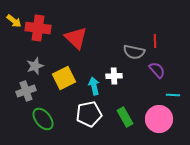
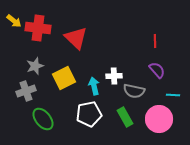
gray semicircle: moved 39 px down
